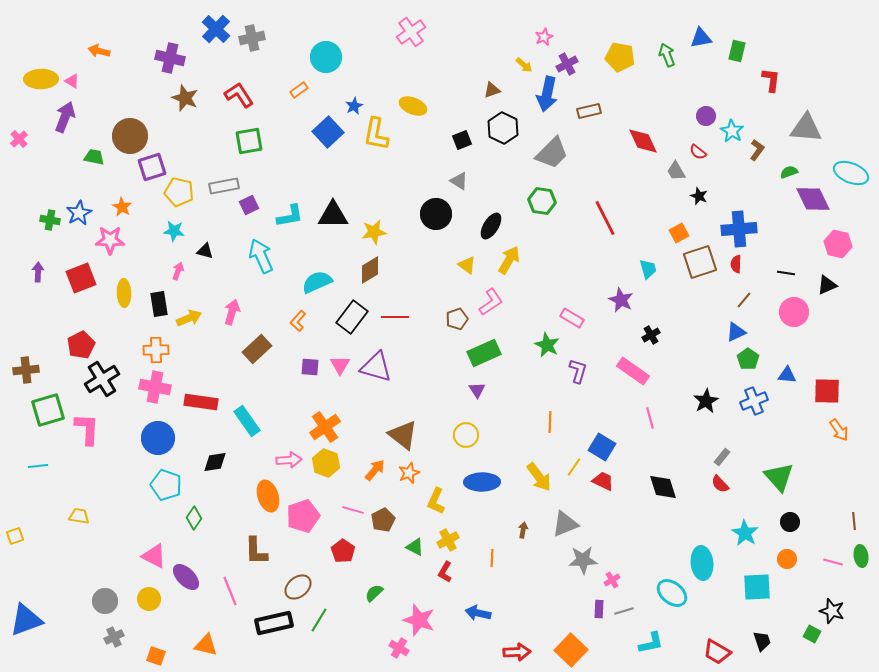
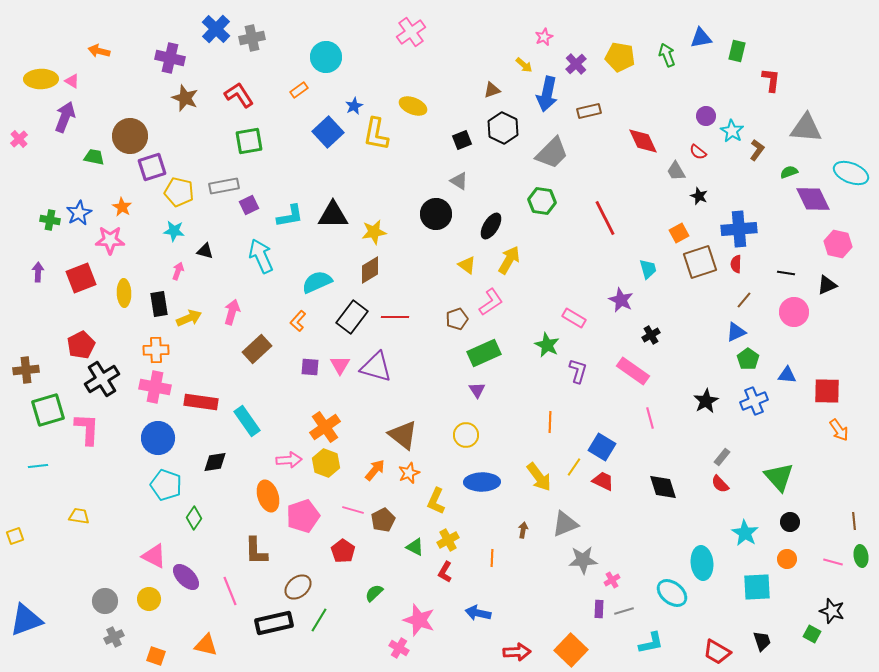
purple cross at (567, 64): moved 9 px right; rotated 15 degrees counterclockwise
pink rectangle at (572, 318): moved 2 px right
